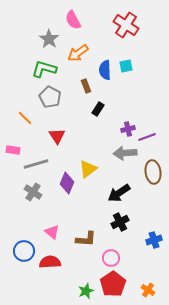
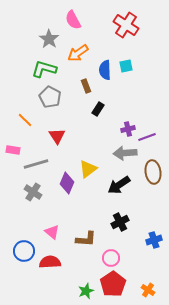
orange line: moved 2 px down
black arrow: moved 8 px up
